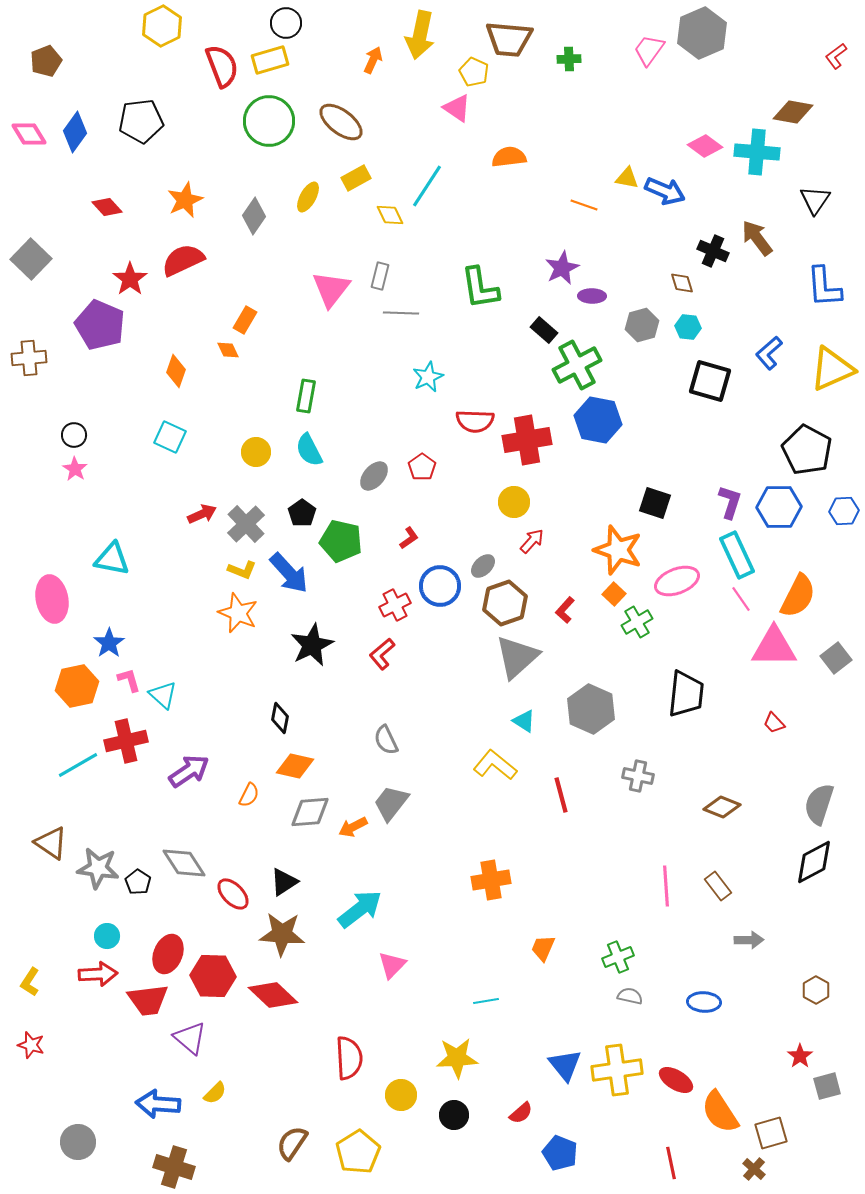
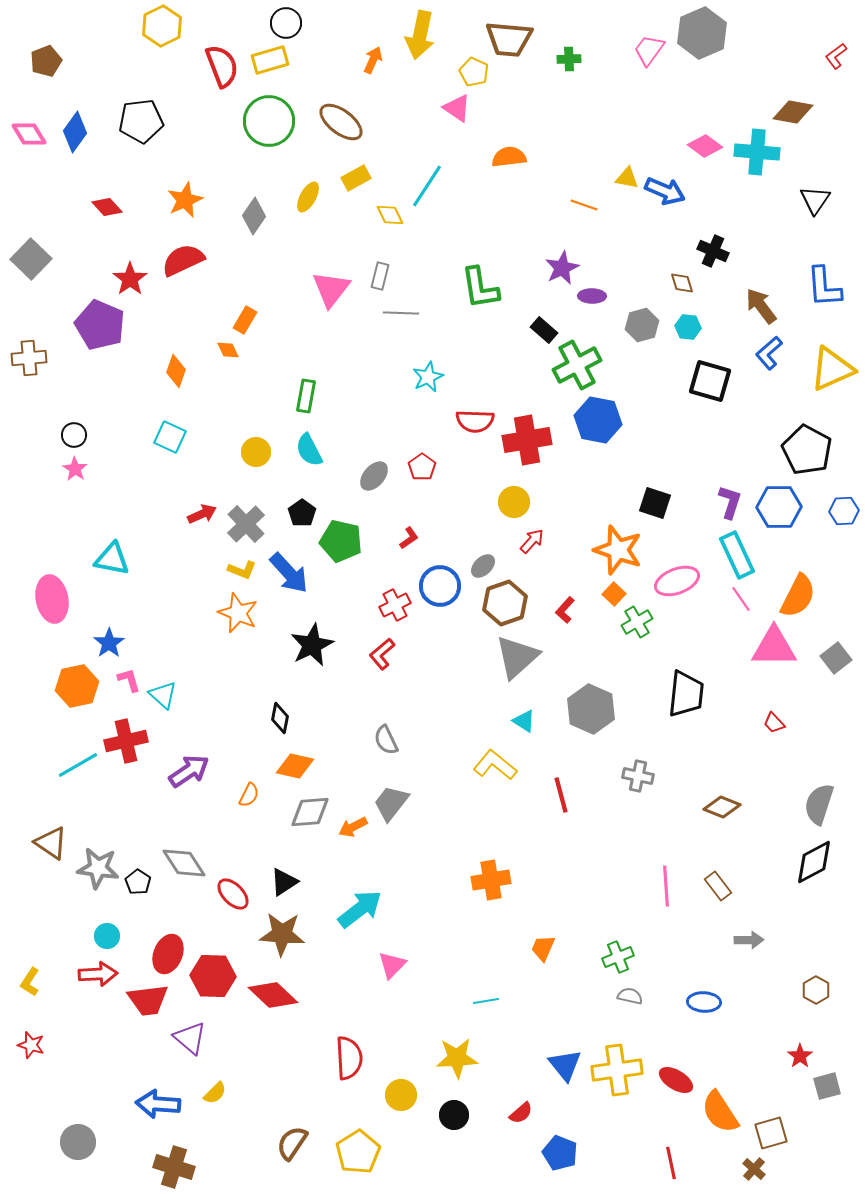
brown arrow at (757, 238): moved 4 px right, 68 px down
